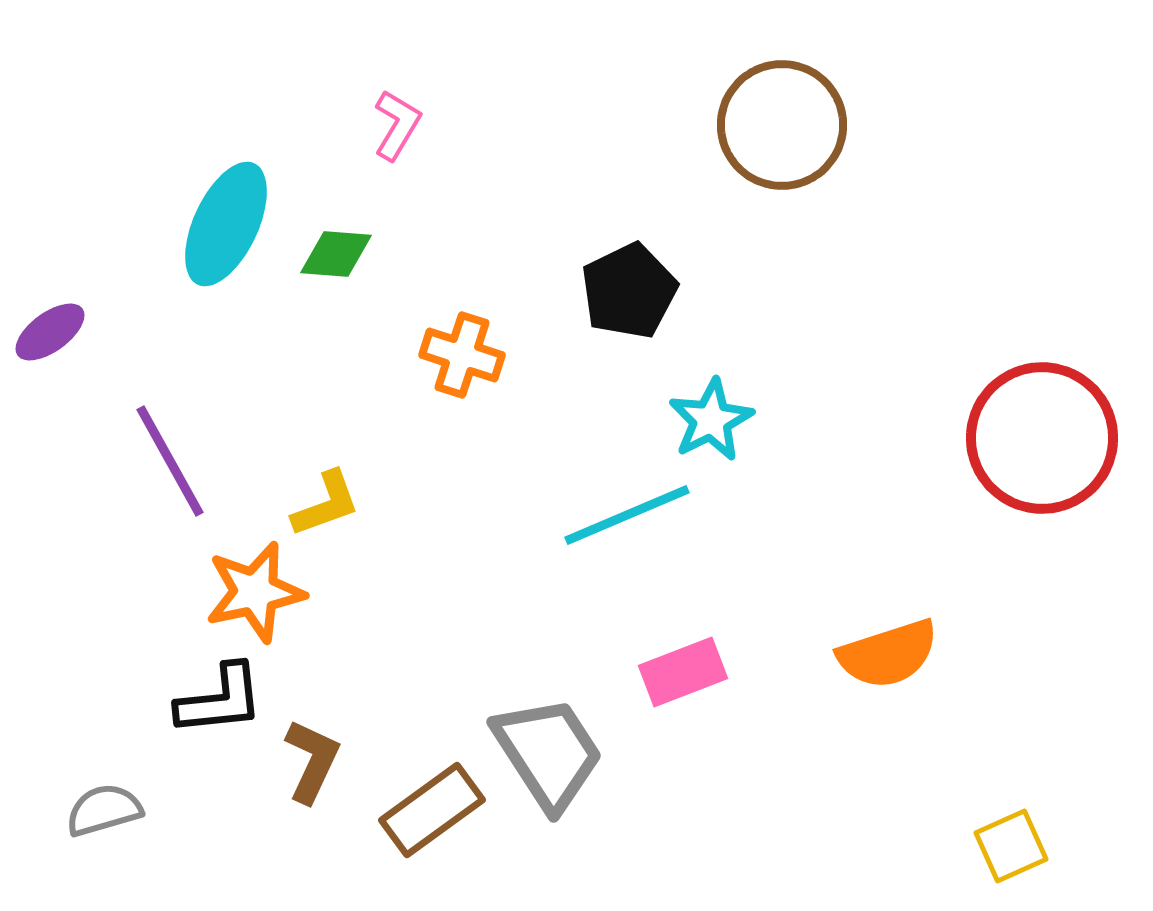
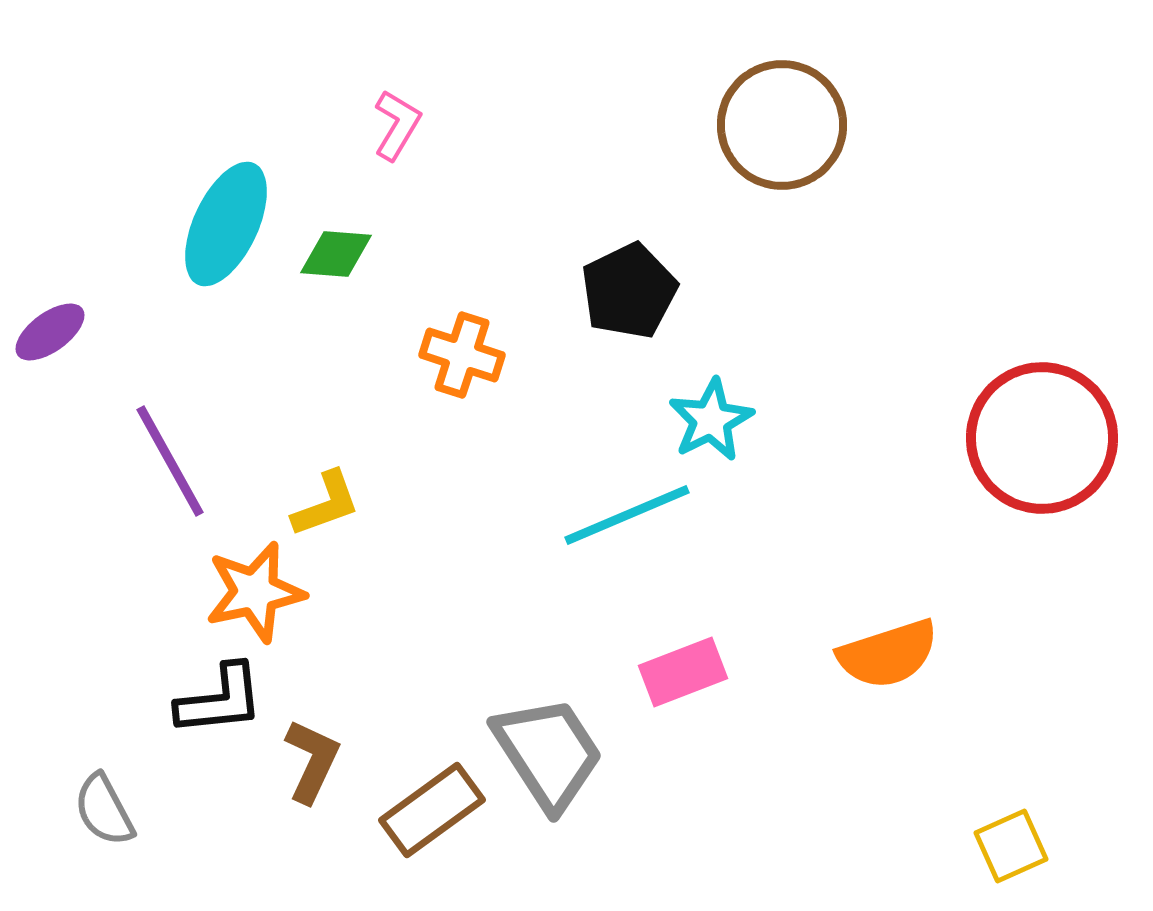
gray semicircle: rotated 102 degrees counterclockwise
